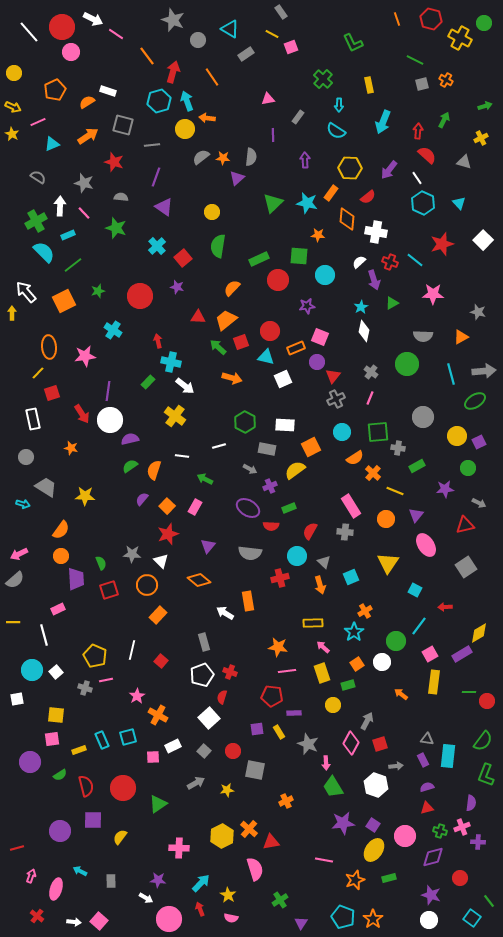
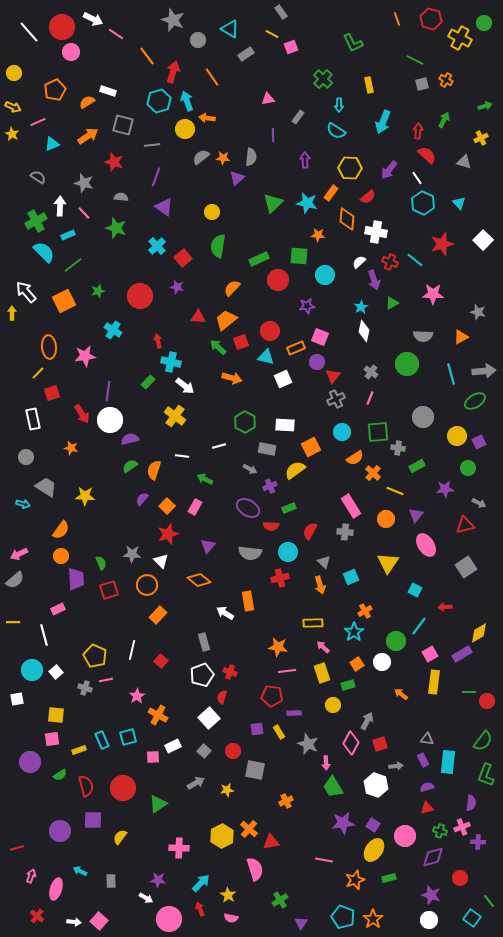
cyan circle at (297, 556): moved 9 px left, 4 px up
cyan rectangle at (448, 756): moved 6 px down
